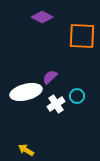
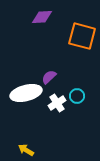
purple diamond: rotated 30 degrees counterclockwise
orange square: rotated 12 degrees clockwise
purple semicircle: moved 1 px left
white ellipse: moved 1 px down
white cross: moved 1 px right, 1 px up
